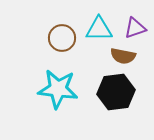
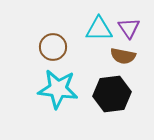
purple triangle: moved 6 px left; rotated 45 degrees counterclockwise
brown circle: moved 9 px left, 9 px down
black hexagon: moved 4 px left, 2 px down
